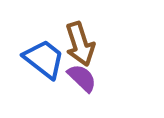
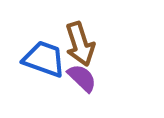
blue trapezoid: rotated 18 degrees counterclockwise
